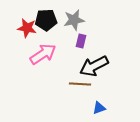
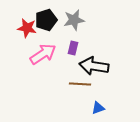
black pentagon: rotated 15 degrees counterclockwise
purple rectangle: moved 8 px left, 7 px down
black arrow: rotated 36 degrees clockwise
blue triangle: moved 1 px left
